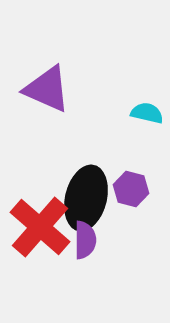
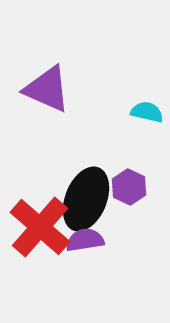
cyan semicircle: moved 1 px up
purple hexagon: moved 2 px left, 2 px up; rotated 12 degrees clockwise
black ellipse: moved 1 px down; rotated 8 degrees clockwise
purple semicircle: rotated 99 degrees counterclockwise
